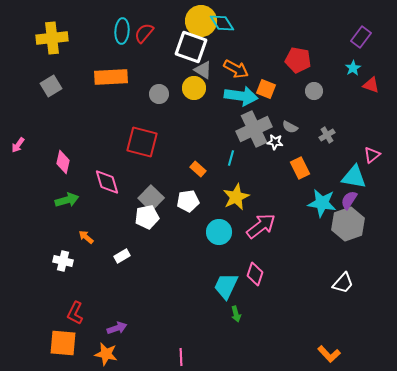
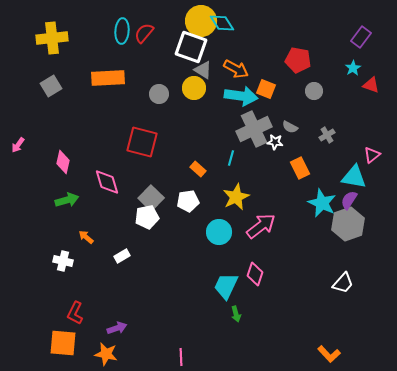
orange rectangle at (111, 77): moved 3 px left, 1 px down
cyan star at (322, 203): rotated 16 degrees clockwise
